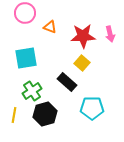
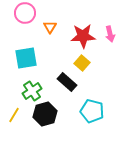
orange triangle: rotated 40 degrees clockwise
cyan pentagon: moved 3 px down; rotated 15 degrees clockwise
yellow line: rotated 21 degrees clockwise
